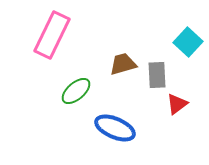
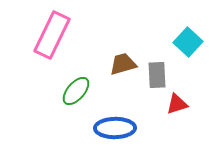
green ellipse: rotated 8 degrees counterclockwise
red triangle: rotated 20 degrees clockwise
blue ellipse: rotated 24 degrees counterclockwise
